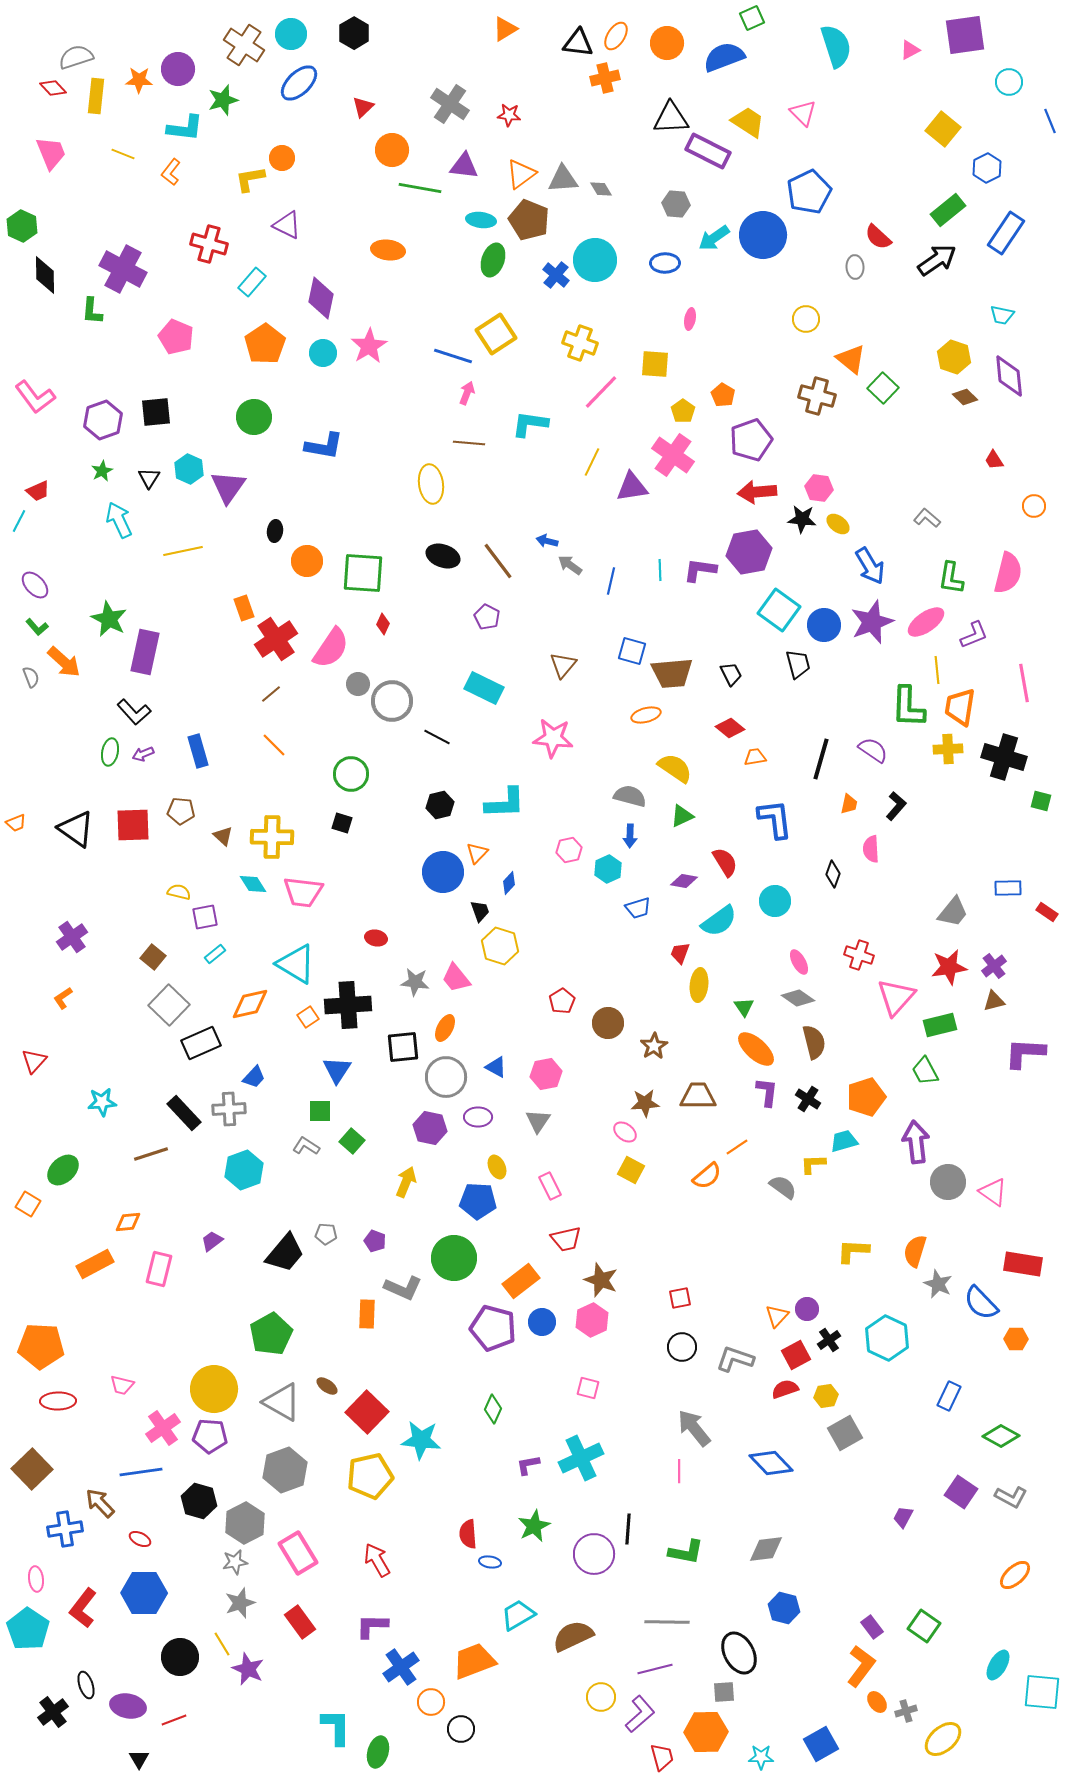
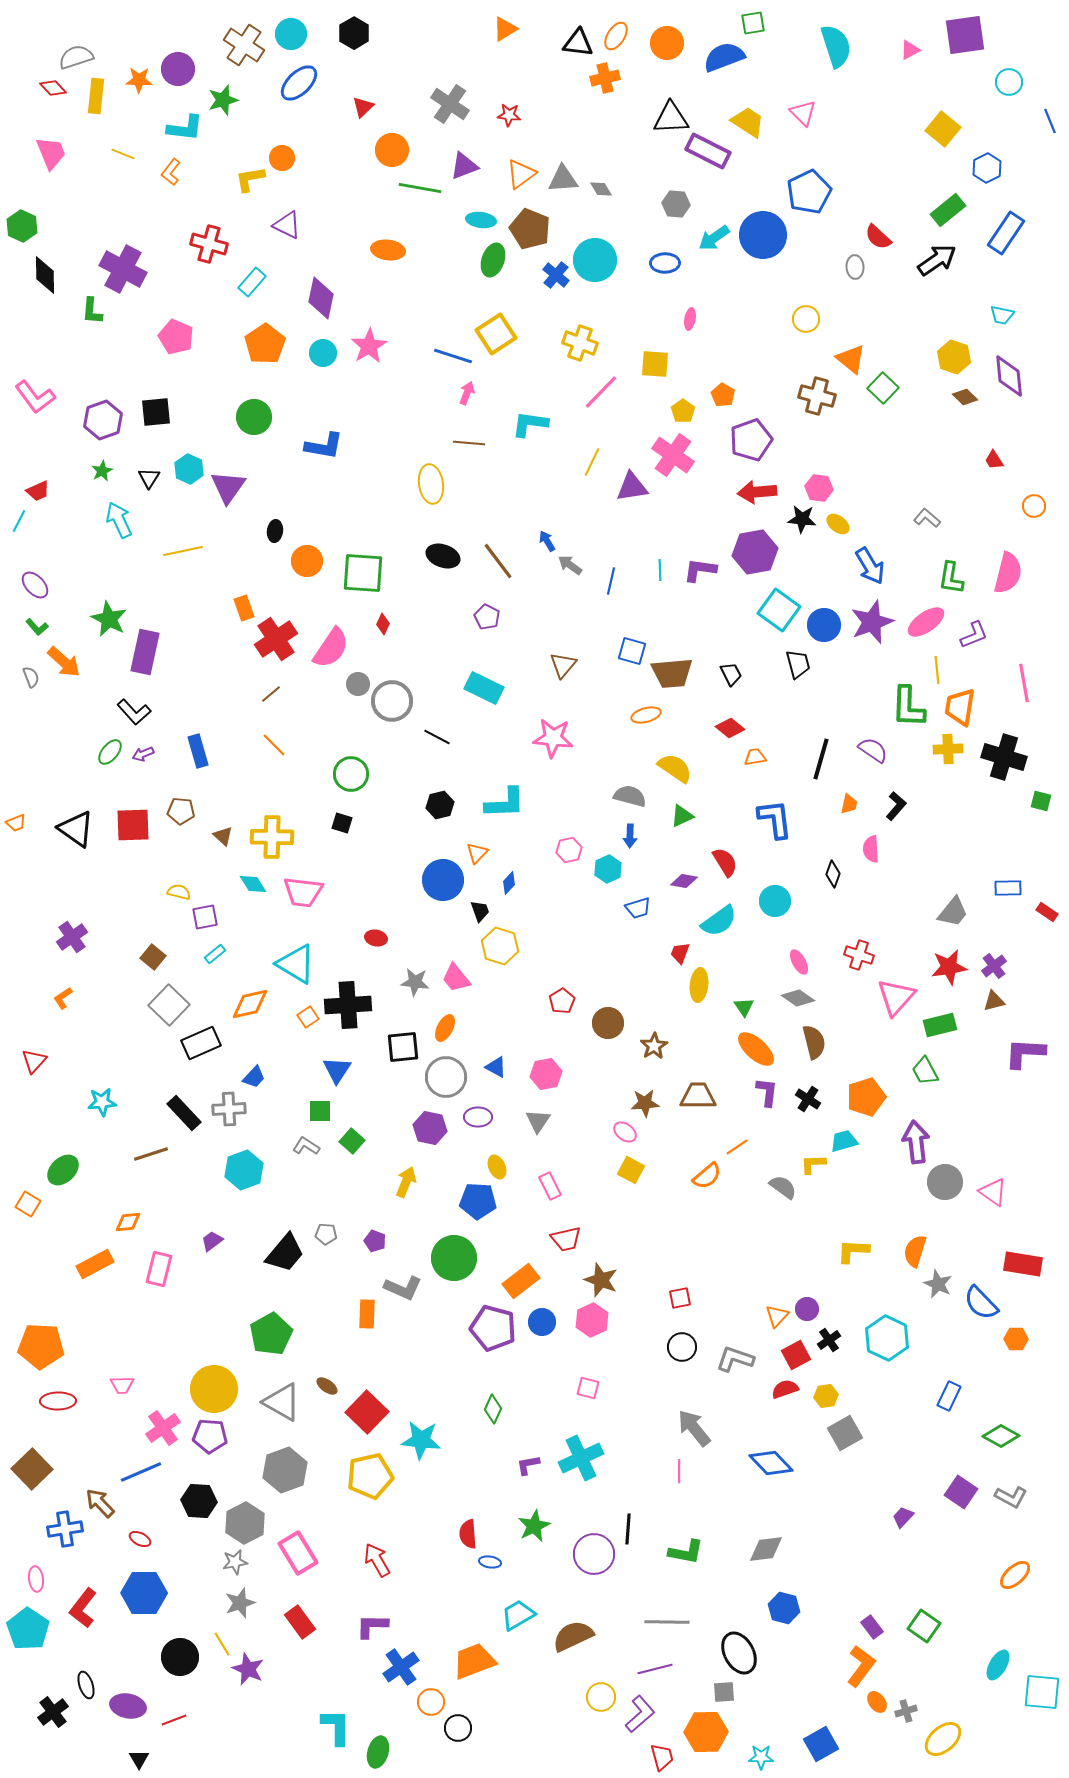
green square at (752, 18): moved 1 px right, 5 px down; rotated 15 degrees clockwise
purple triangle at (464, 166): rotated 28 degrees counterclockwise
brown pentagon at (529, 220): moved 1 px right, 9 px down
blue arrow at (547, 541): rotated 45 degrees clockwise
purple hexagon at (749, 552): moved 6 px right
green ellipse at (110, 752): rotated 28 degrees clockwise
blue circle at (443, 872): moved 8 px down
gray circle at (948, 1182): moved 3 px left
pink trapezoid at (122, 1385): rotated 15 degrees counterclockwise
blue line at (141, 1472): rotated 15 degrees counterclockwise
black hexagon at (199, 1501): rotated 12 degrees counterclockwise
purple trapezoid at (903, 1517): rotated 15 degrees clockwise
black circle at (461, 1729): moved 3 px left, 1 px up
